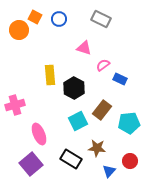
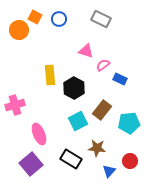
pink triangle: moved 2 px right, 3 px down
